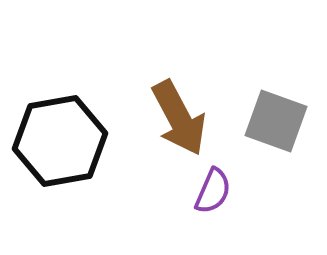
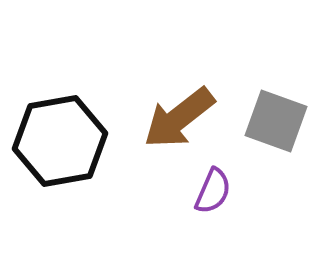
brown arrow: rotated 80 degrees clockwise
